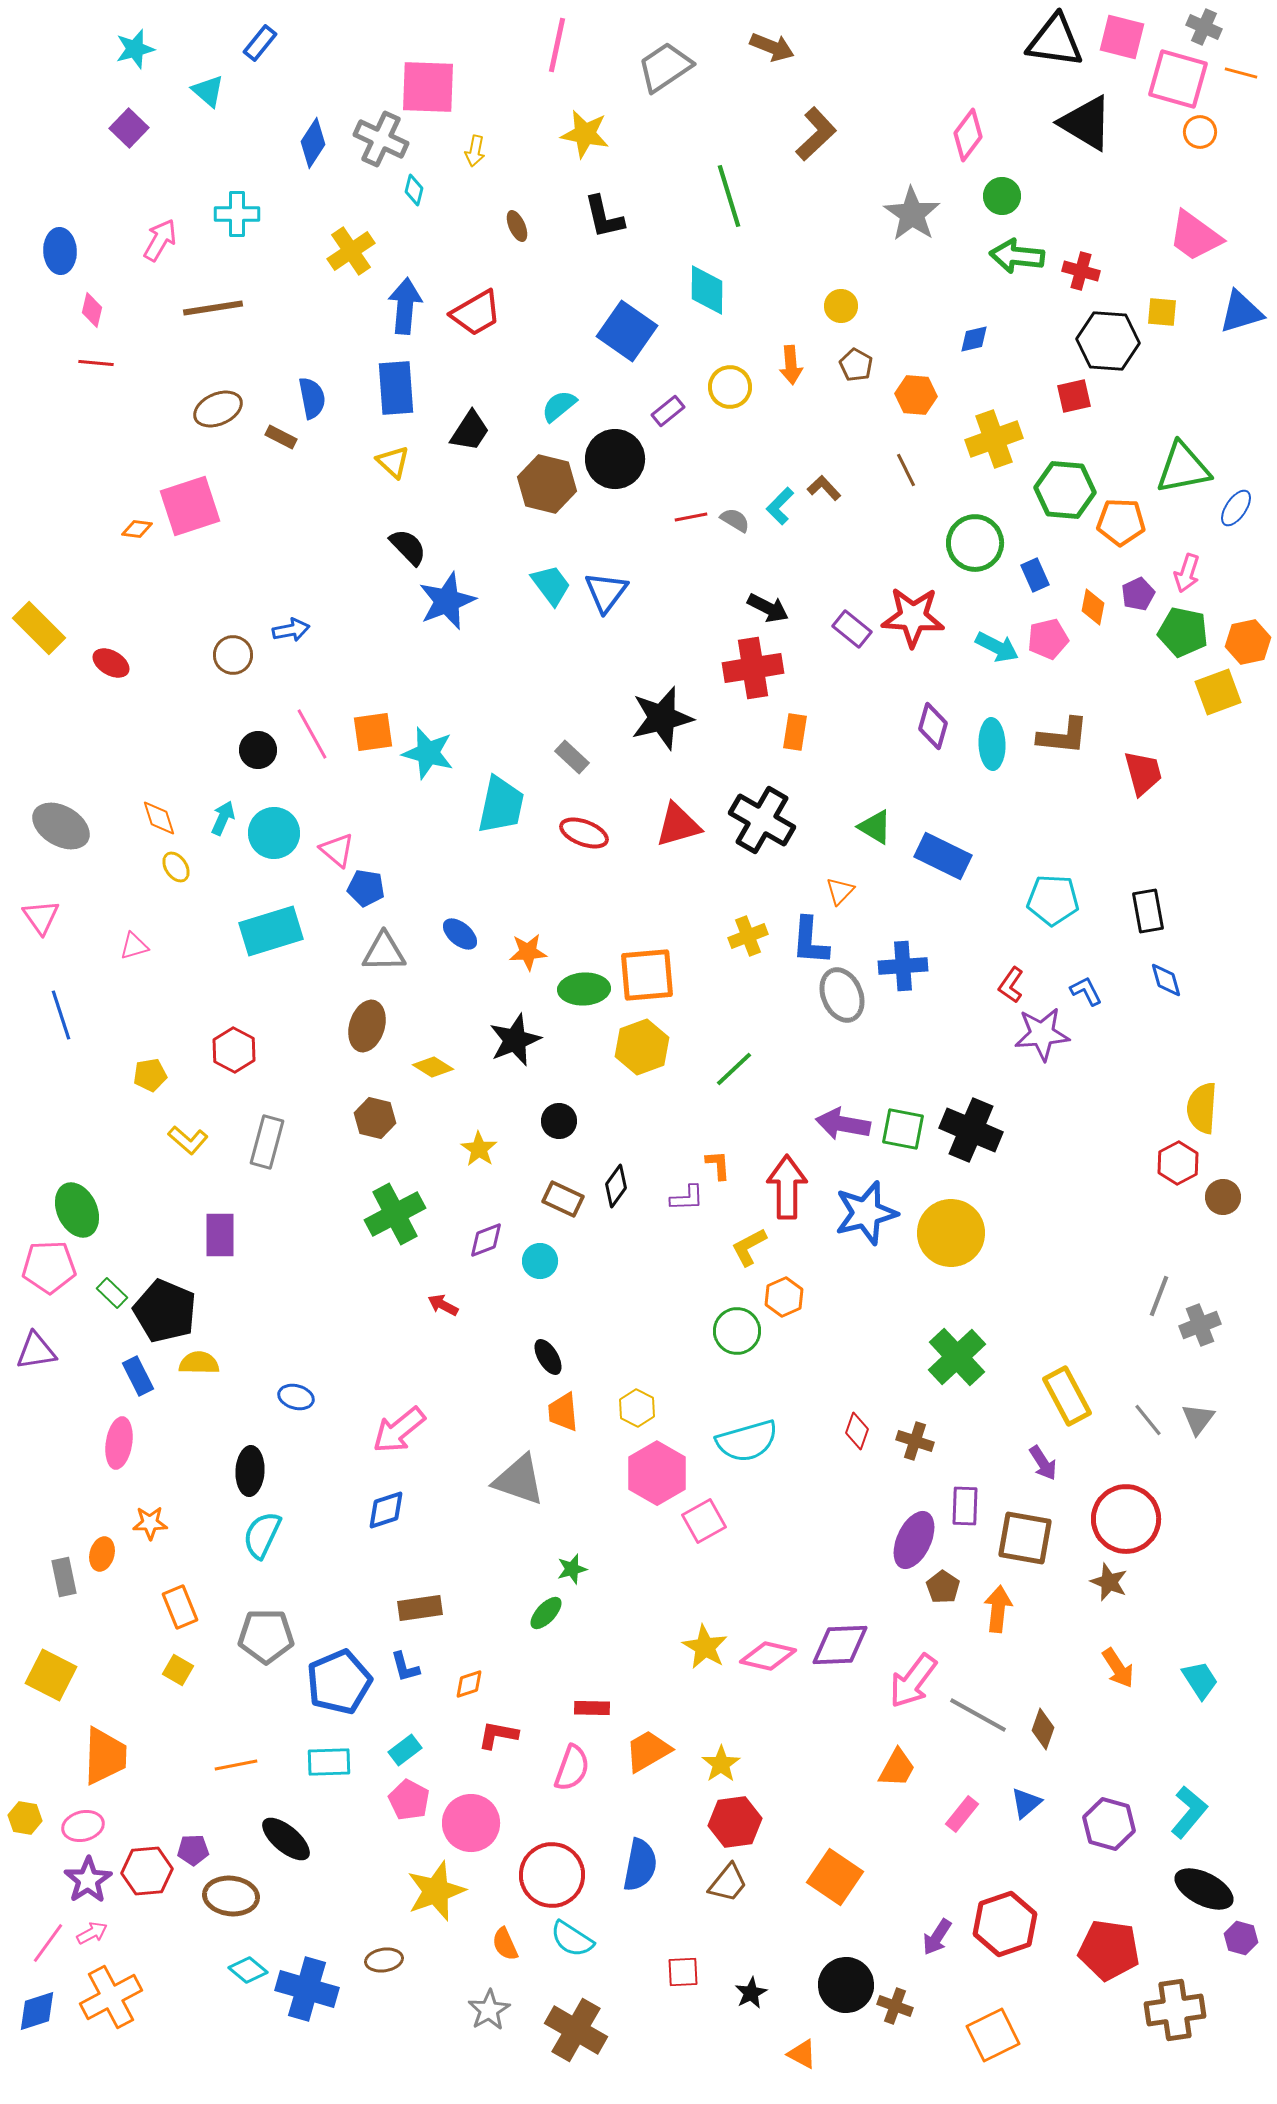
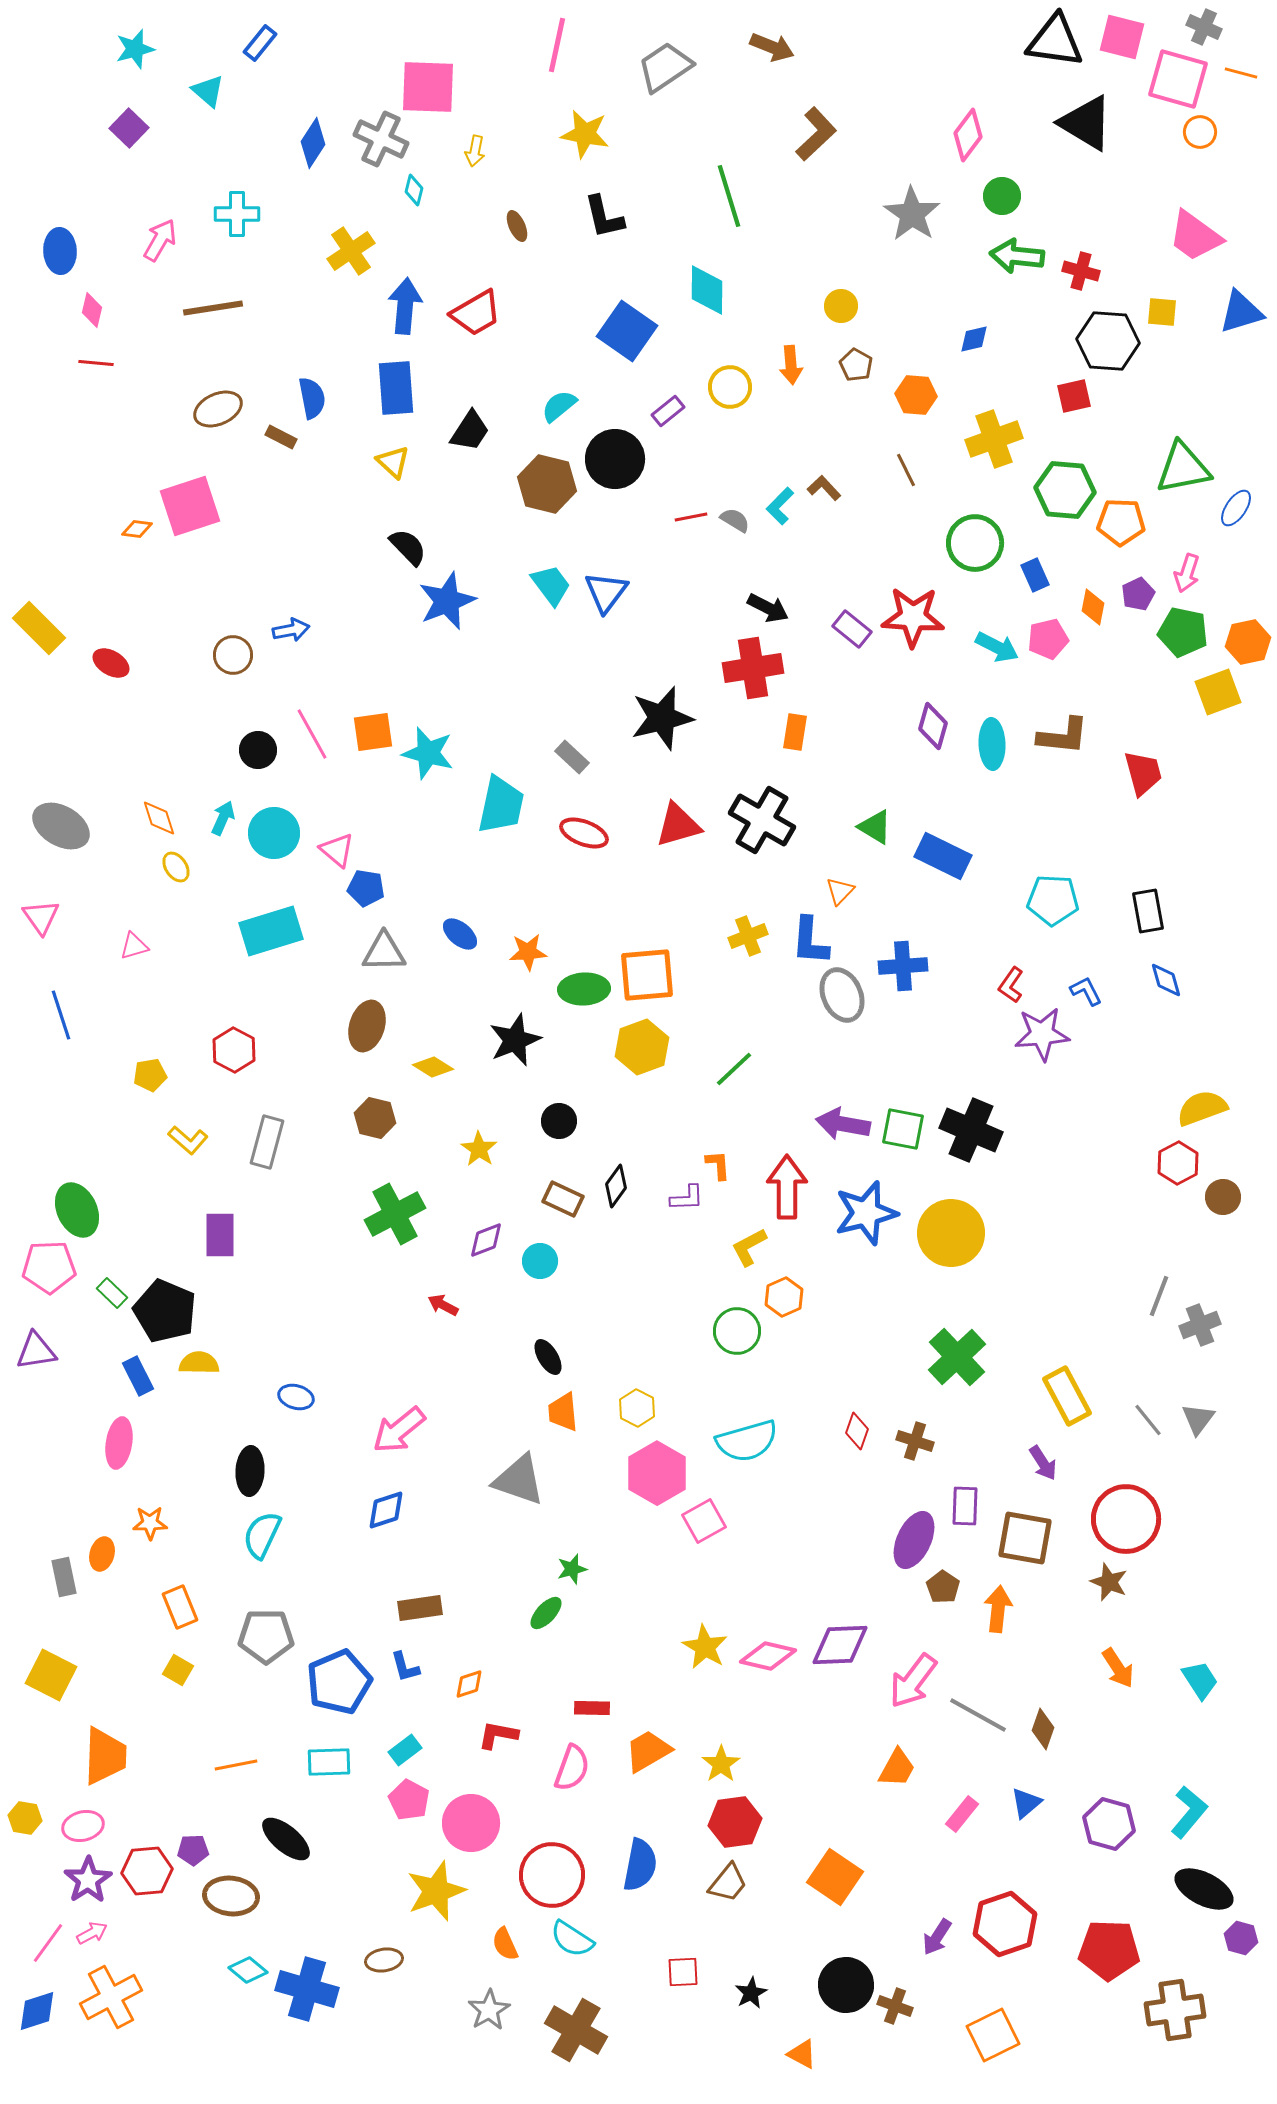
yellow semicircle at (1202, 1108): rotated 66 degrees clockwise
red pentagon at (1109, 1950): rotated 6 degrees counterclockwise
